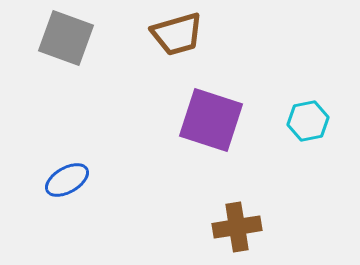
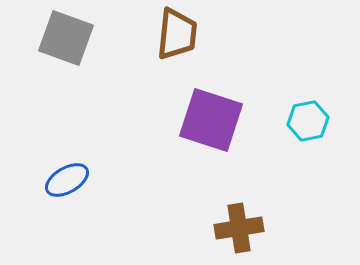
brown trapezoid: rotated 68 degrees counterclockwise
brown cross: moved 2 px right, 1 px down
